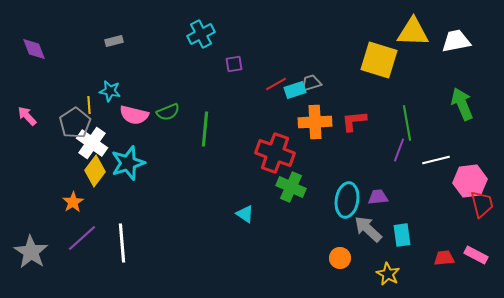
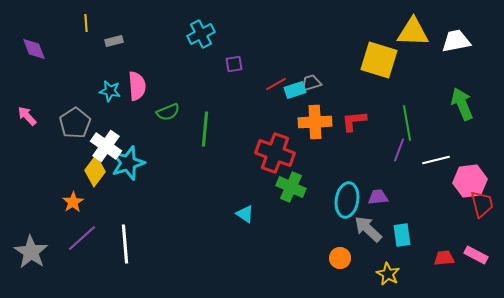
yellow line at (89, 105): moved 3 px left, 82 px up
pink semicircle at (134, 115): moved 3 px right, 29 px up; rotated 108 degrees counterclockwise
white cross at (92, 143): moved 14 px right, 3 px down
white line at (122, 243): moved 3 px right, 1 px down
